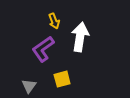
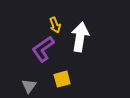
yellow arrow: moved 1 px right, 4 px down
